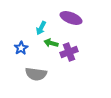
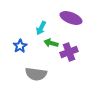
blue star: moved 1 px left, 2 px up
